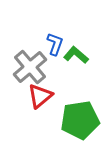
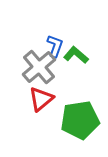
blue L-shape: moved 2 px down
gray cross: moved 9 px right
red triangle: moved 1 px right, 3 px down
